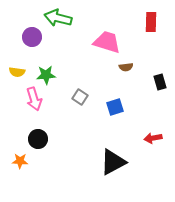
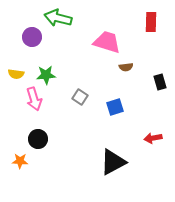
yellow semicircle: moved 1 px left, 2 px down
